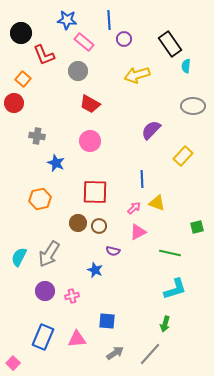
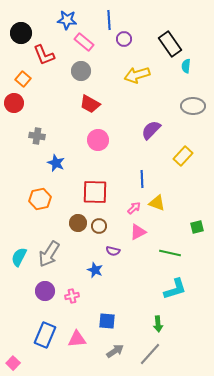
gray circle at (78, 71): moved 3 px right
pink circle at (90, 141): moved 8 px right, 1 px up
green arrow at (165, 324): moved 7 px left; rotated 21 degrees counterclockwise
blue rectangle at (43, 337): moved 2 px right, 2 px up
gray arrow at (115, 353): moved 2 px up
